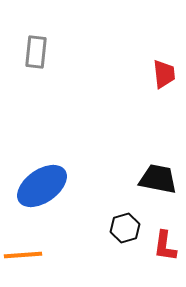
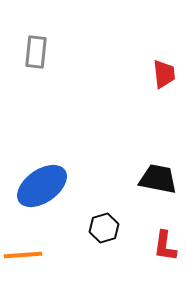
black hexagon: moved 21 px left
